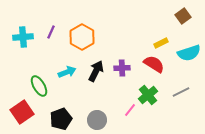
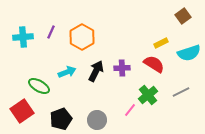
green ellipse: rotated 30 degrees counterclockwise
red square: moved 1 px up
